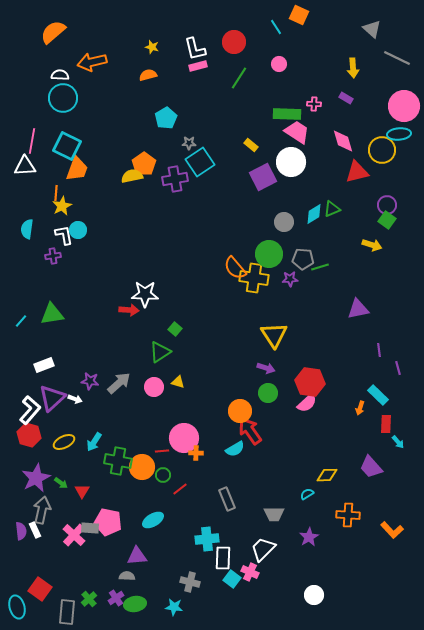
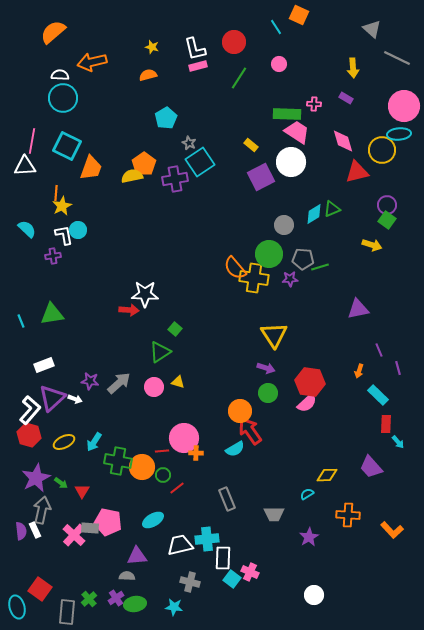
gray star at (189, 143): rotated 24 degrees clockwise
orange trapezoid at (77, 169): moved 14 px right, 1 px up
purple square at (263, 177): moved 2 px left
gray circle at (284, 222): moved 3 px down
cyan semicircle at (27, 229): rotated 126 degrees clockwise
cyan line at (21, 321): rotated 64 degrees counterclockwise
purple line at (379, 350): rotated 16 degrees counterclockwise
orange arrow at (360, 408): moved 1 px left, 37 px up
red line at (180, 489): moved 3 px left, 1 px up
white trapezoid at (263, 549): moved 83 px left, 4 px up; rotated 32 degrees clockwise
